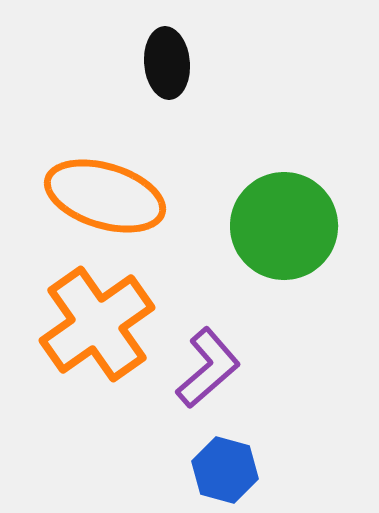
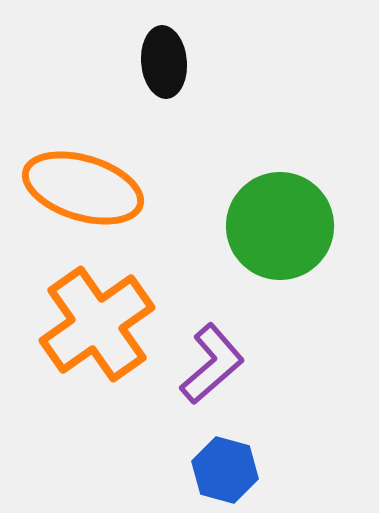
black ellipse: moved 3 px left, 1 px up
orange ellipse: moved 22 px left, 8 px up
green circle: moved 4 px left
purple L-shape: moved 4 px right, 4 px up
